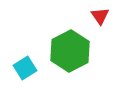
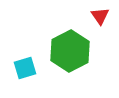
cyan square: rotated 15 degrees clockwise
